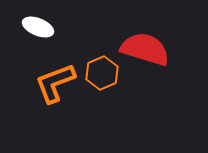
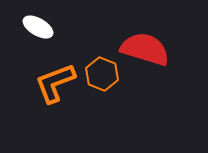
white ellipse: rotated 8 degrees clockwise
orange hexagon: moved 1 px down; rotated 16 degrees counterclockwise
